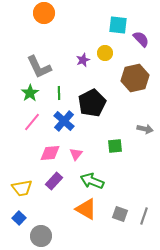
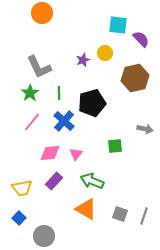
orange circle: moved 2 px left
black pentagon: rotated 12 degrees clockwise
gray circle: moved 3 px right
